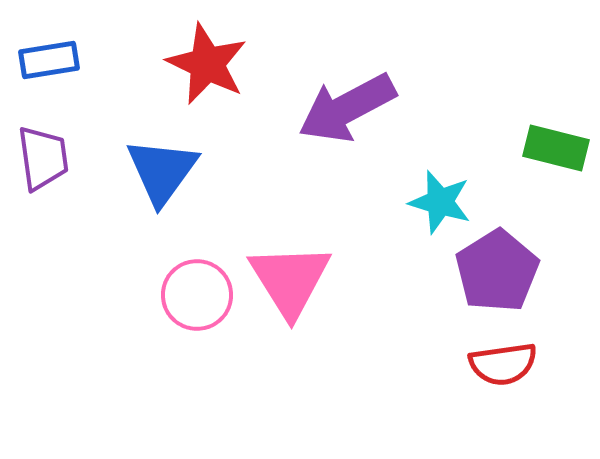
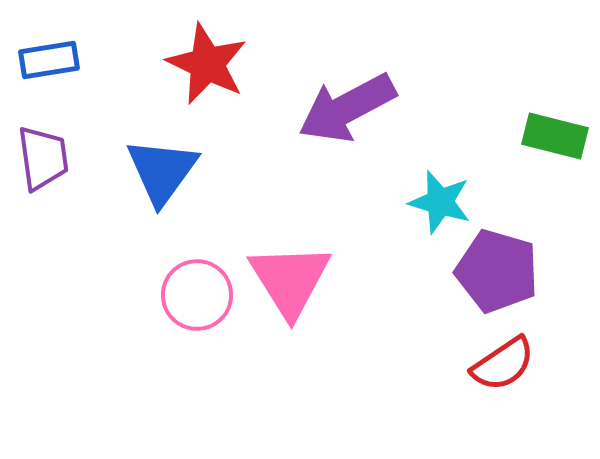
green rectangle: moved 1 px left, 12 px up
purple pentagon: rotated 24 degrees counterclockwise
red semicircle: rotated 26 degrees counterclockwise
